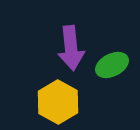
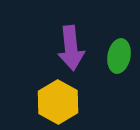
green ellipse: moved 7 px right, 9 px up; rotated 52 degrees counterclockwise
